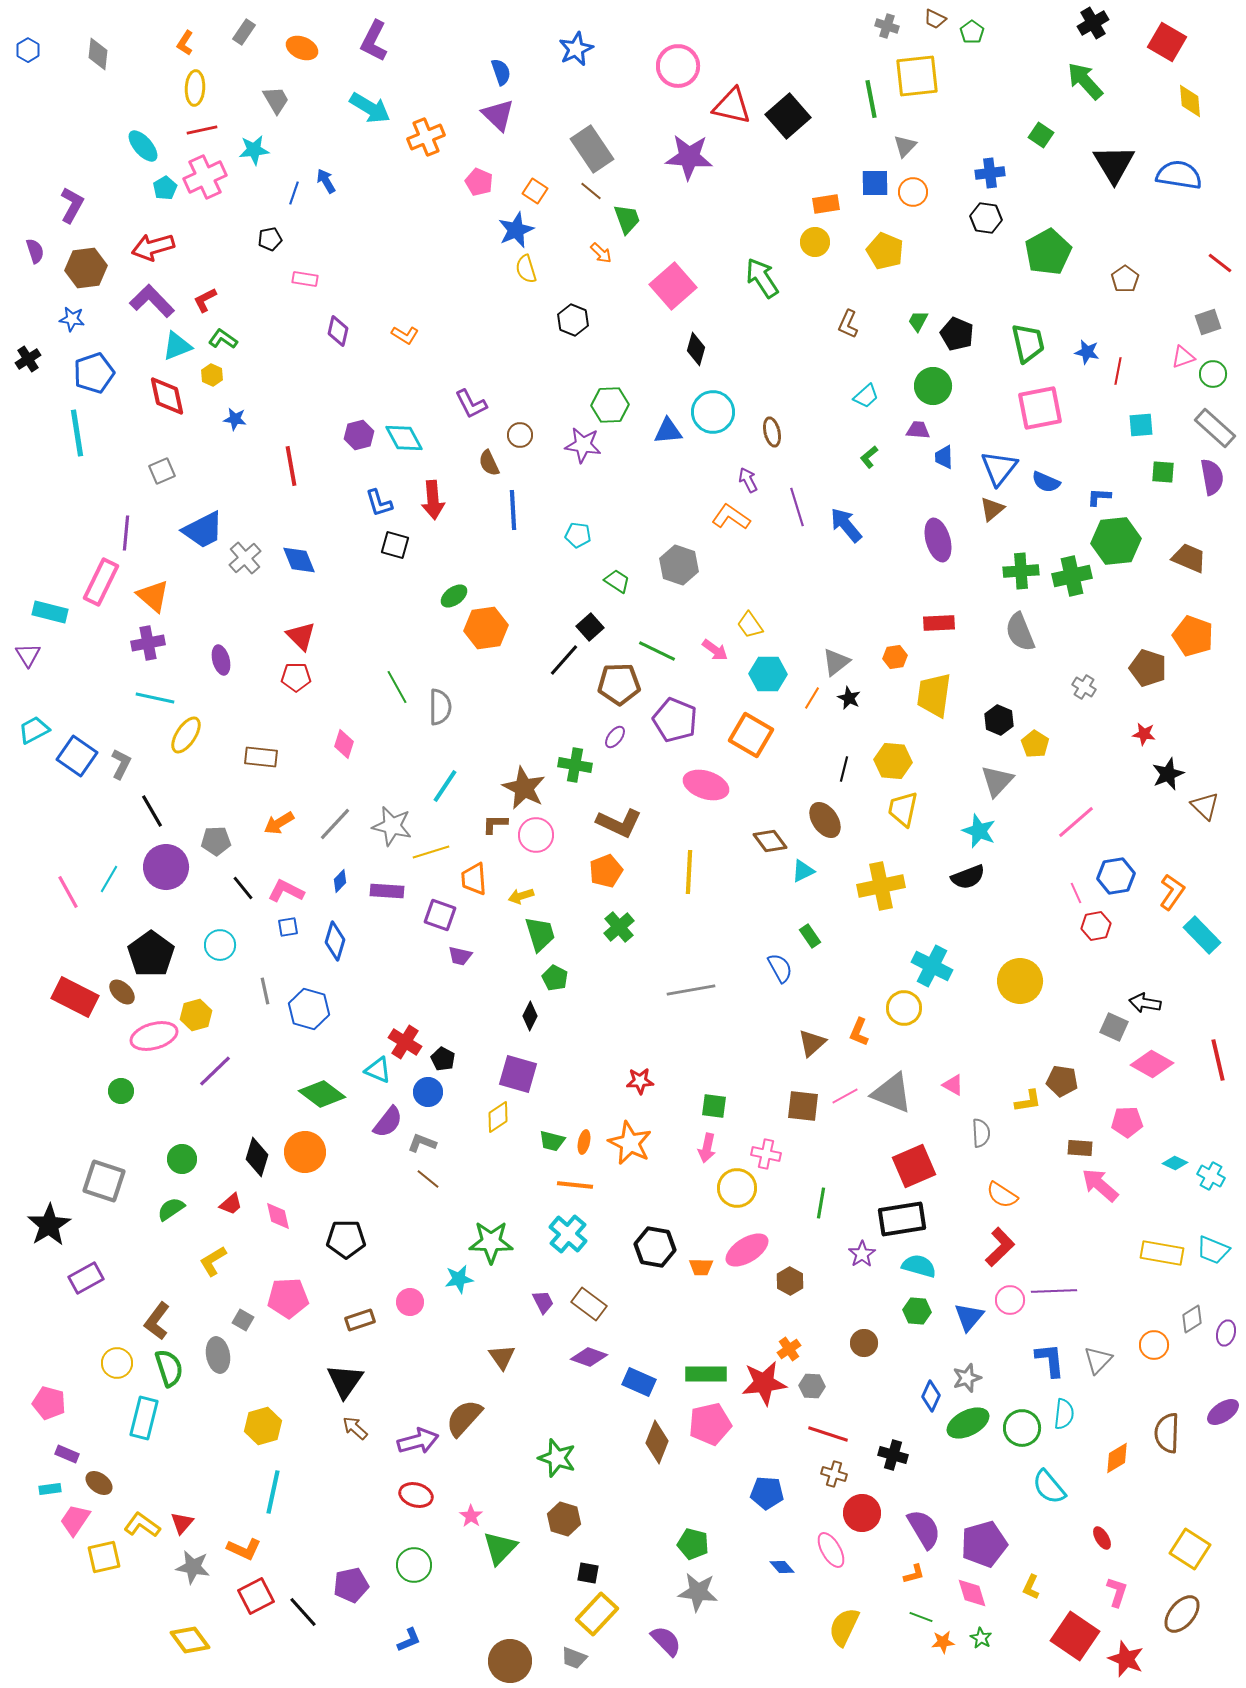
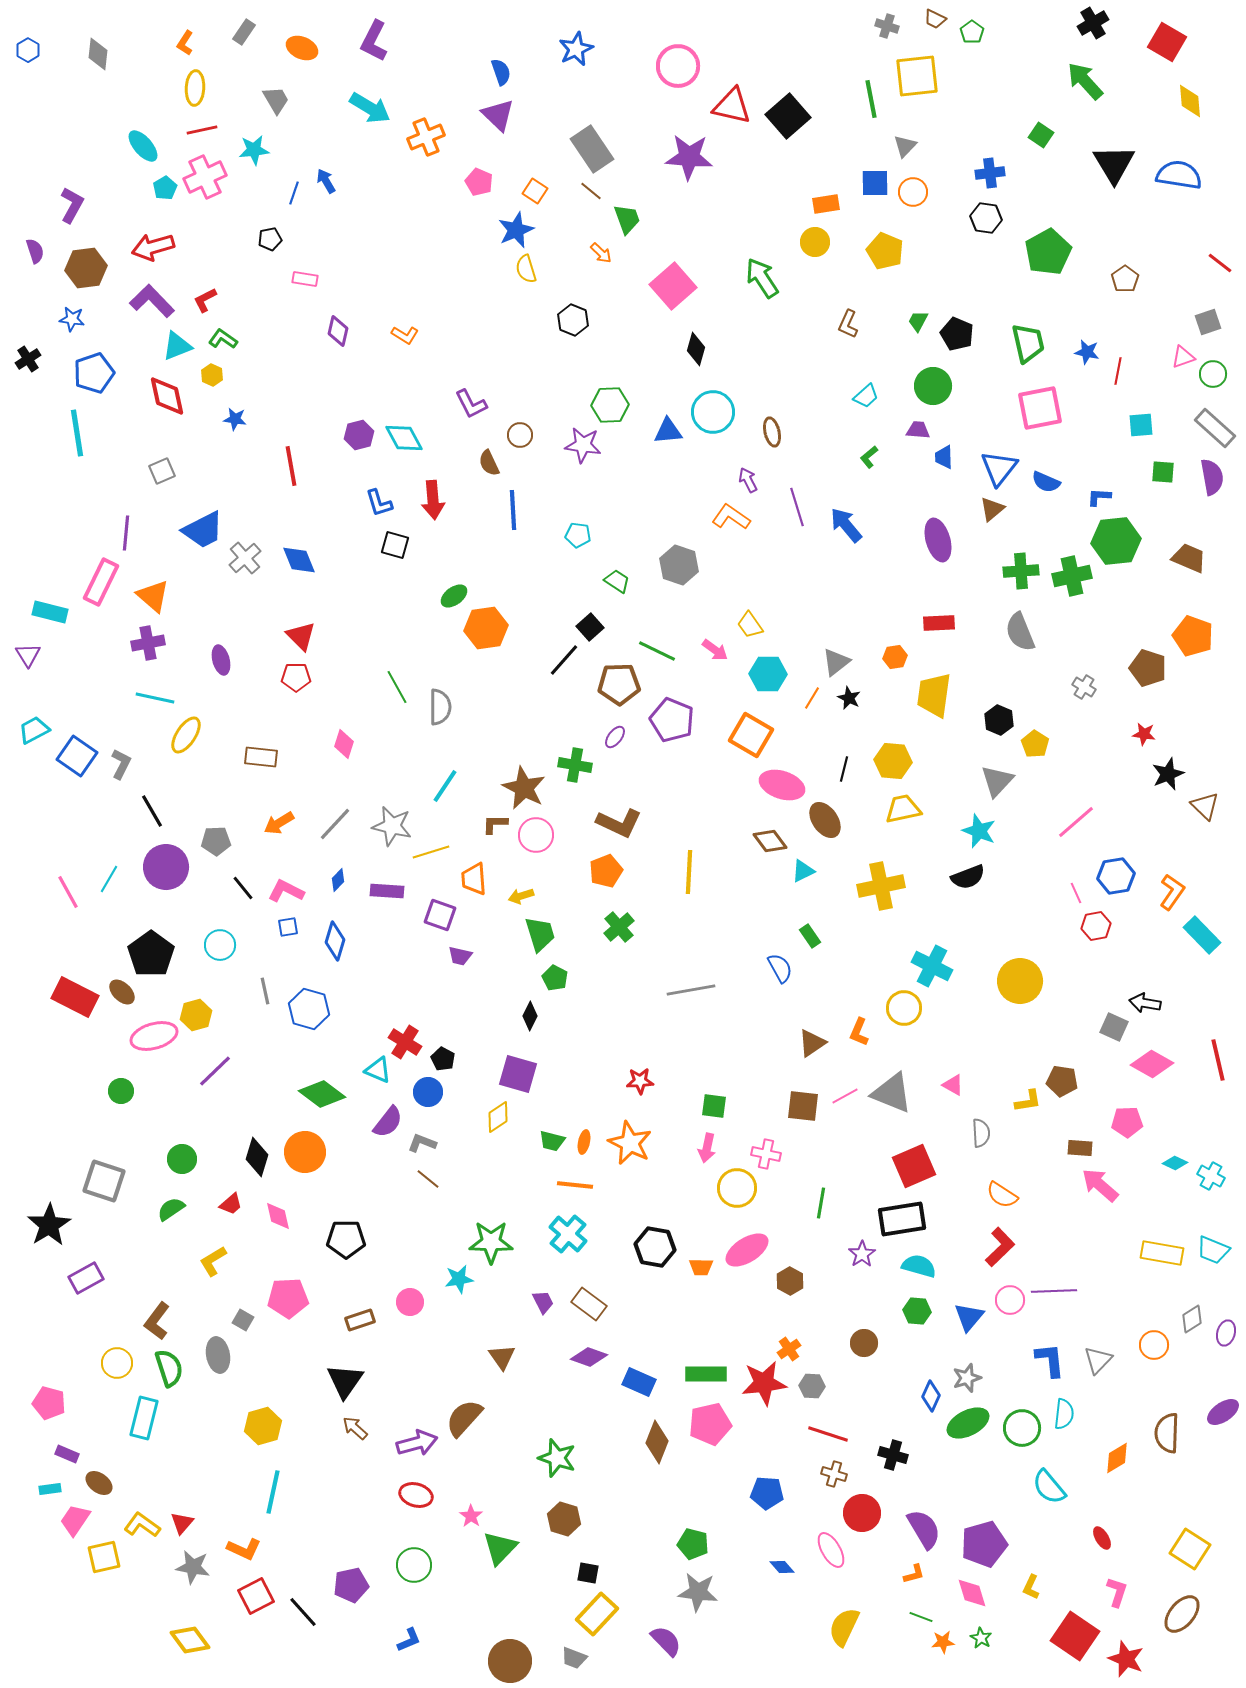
purple pentagon at (675, 720): moved 3 px left
pink ellipse at (706, 785): moved 76 px right
yellow trapezoid at (903, 809): rotated 66 degrees clockwise
blue diamond at (340, 881): moved 2 px left, 1 px up
brown triangle at (812, 1043): rotated 8 degrees clockwise
purple arrow at (418, 1441): moved 1 px left, 2 px down
